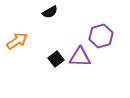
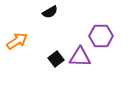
purple hexagon: rotated 15 degrees clockwise
